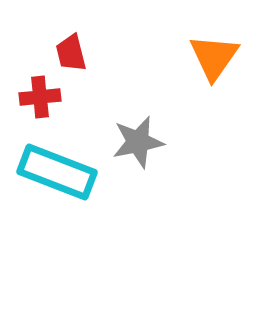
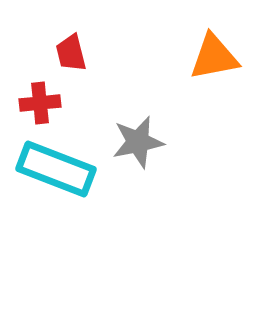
orange triangle: rotated 44 degrees clockwise
red cross: moved 6 px down
cyan rectangle: moved 1 px left, 3 px up
